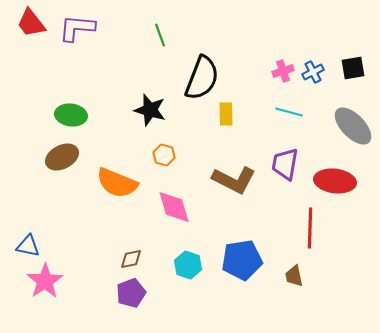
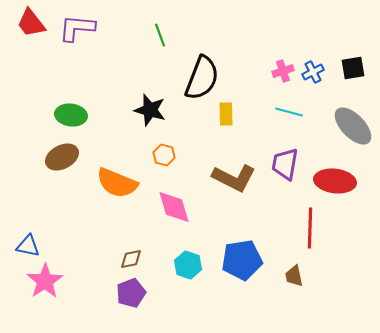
brown L-shape: moved 2 px up
